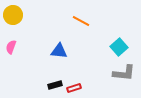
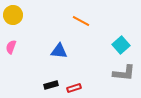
cyan square: moved 2 px right, 2 px up
black rectangle: moved 4 px left
